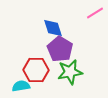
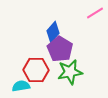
blue diamond: moved 4 px down; rotated 60 degrees clockwise
